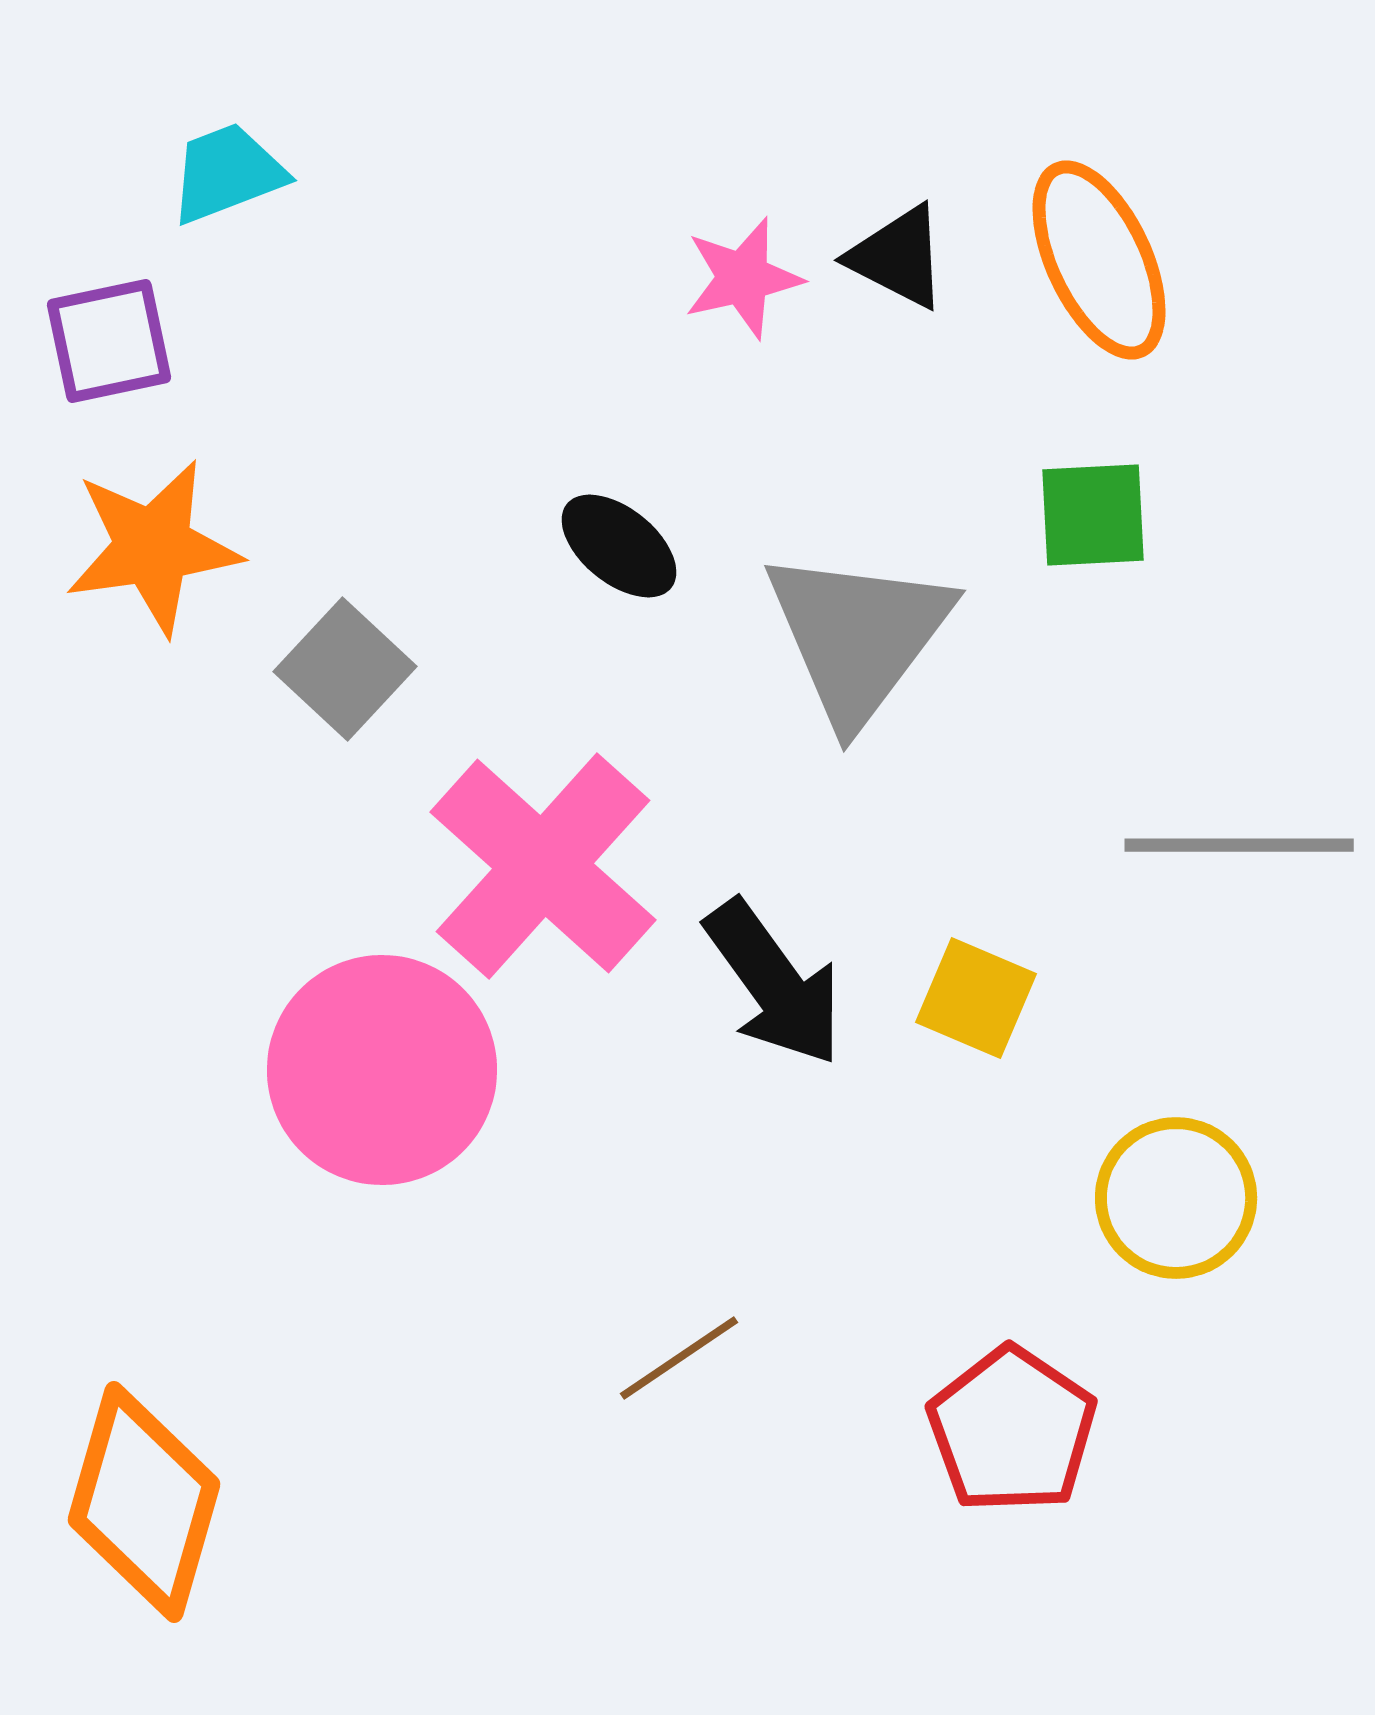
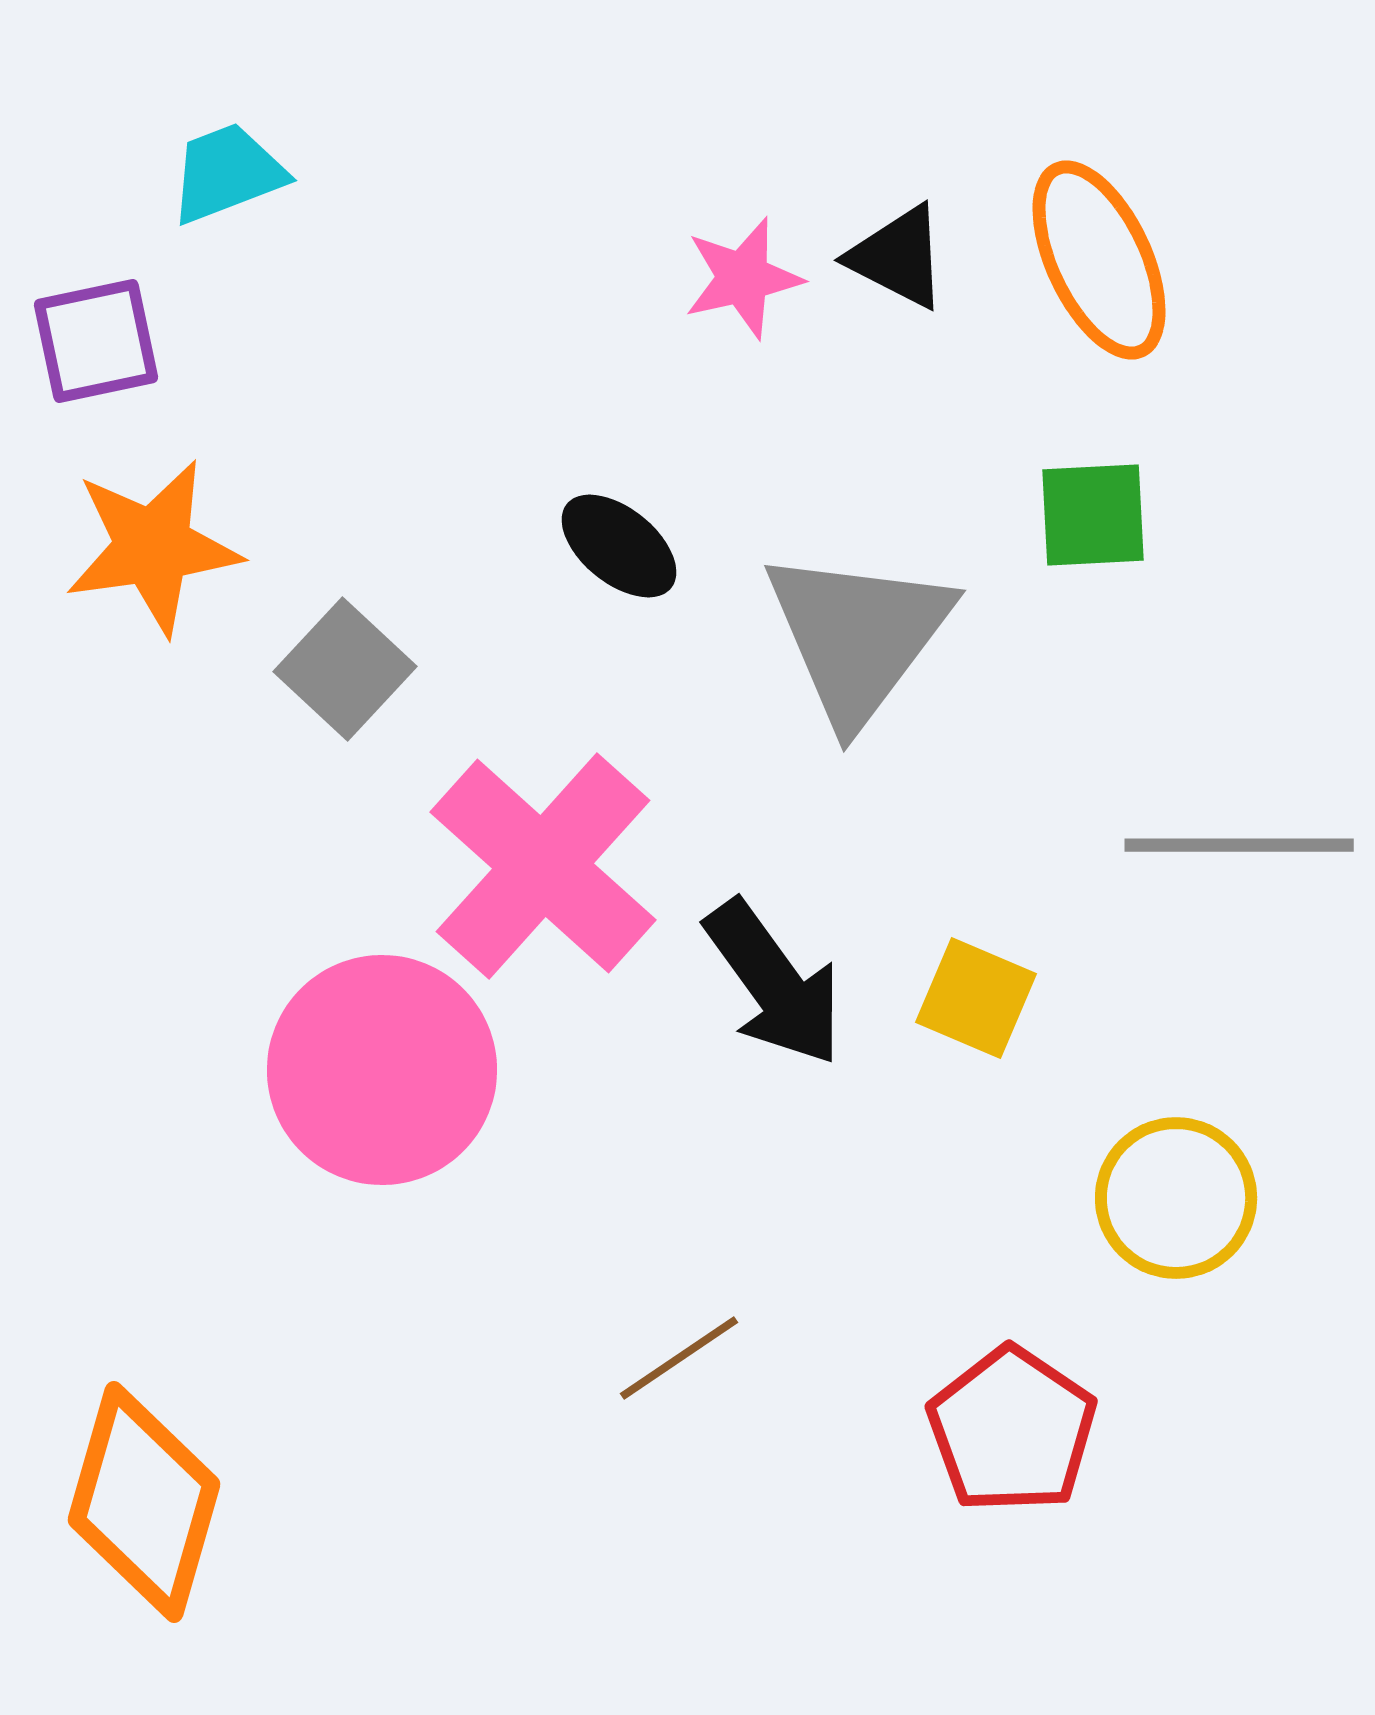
purple square: moved 13 px left
